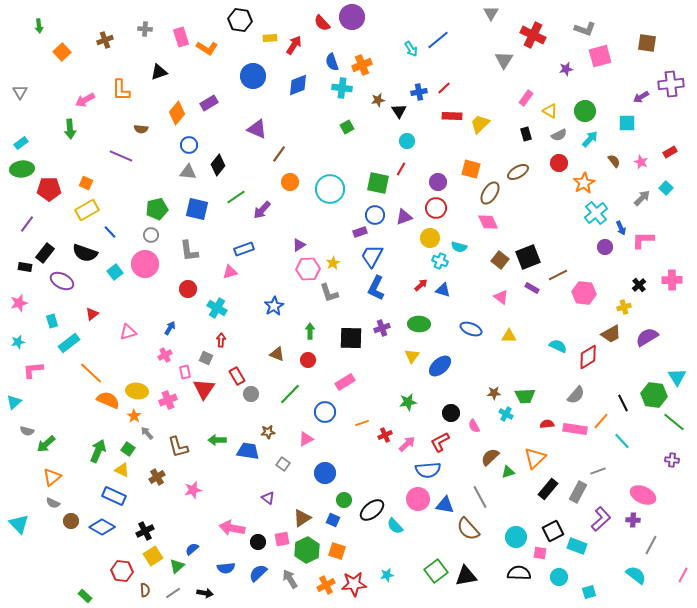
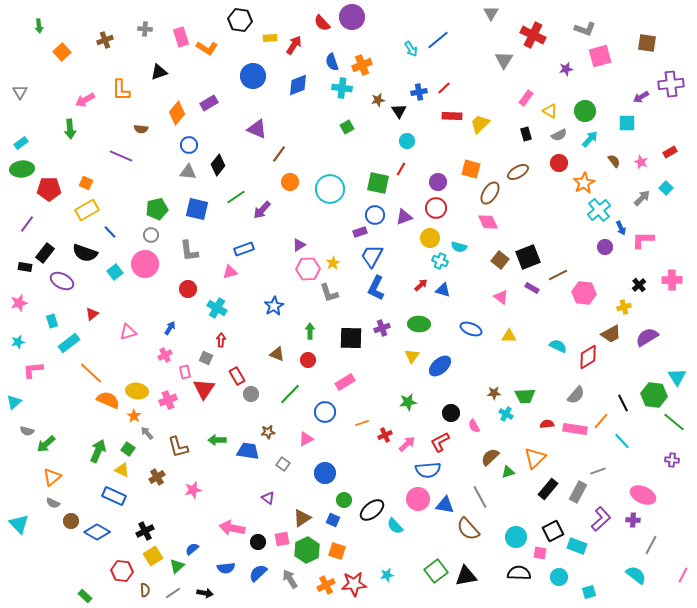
cyan cross at (596, 213): moved 3 px right, 3 px up
blue diamond at (102, 527): moved 5 px left, 5 px down
